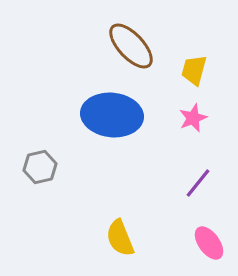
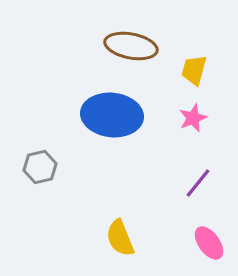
brown ellipse: rotated 36 degrees counterclockwise
